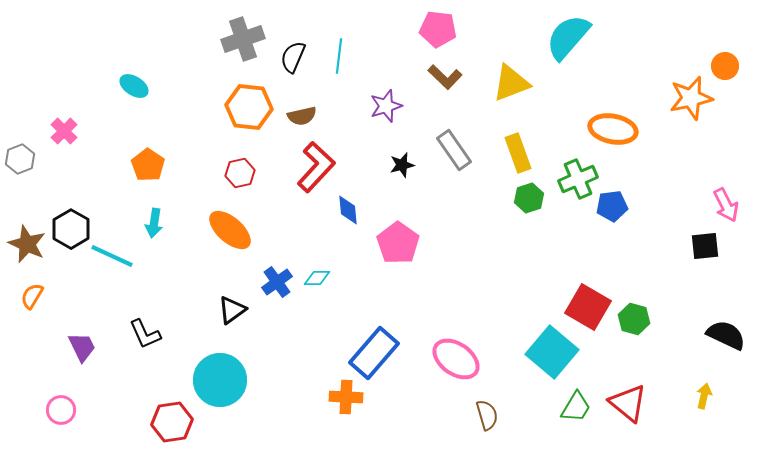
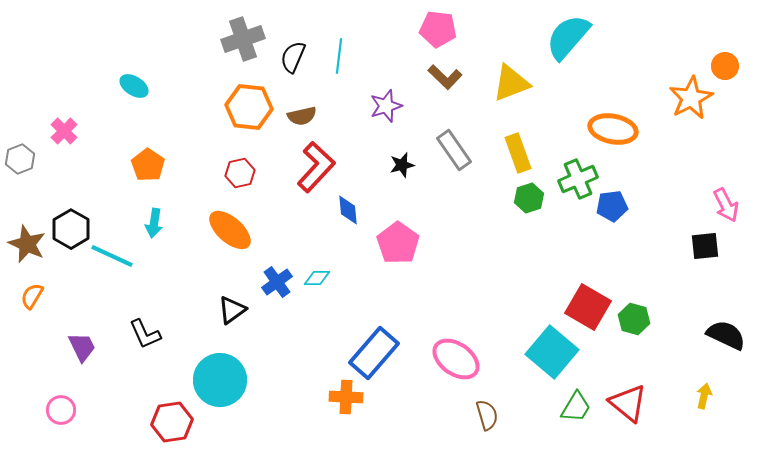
orange star at (691, 98): rotated 15 degrees counterclockwise
